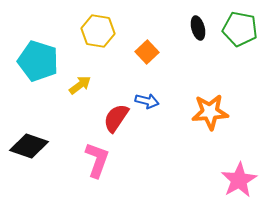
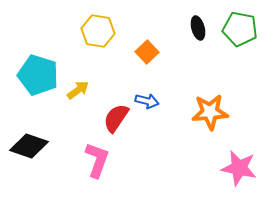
cyan pentagon: moved 14 px down
yellow arrow: moved 2 px left, 5 px down
pink star: moved 12 px up; rotated 30 degrees counterclockwise
